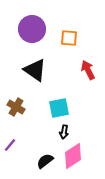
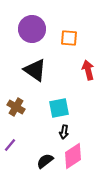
red arrow: rotated 12 degrees clockwise
